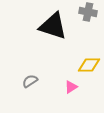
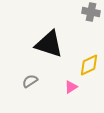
gray cross: moved 3 px right
black triangle: moved 4 px left, 18 px down
yellow diamond: rotated 25 degrees counterclockwise
